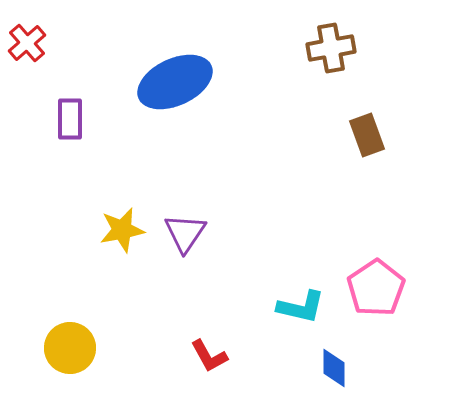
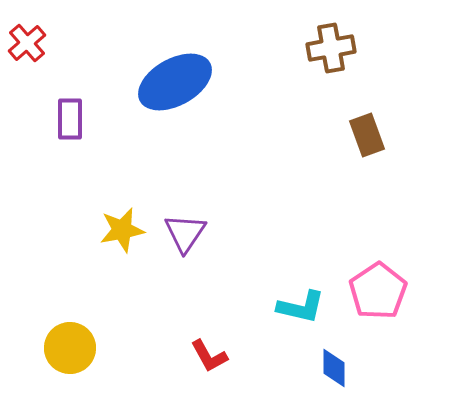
blue ellipse: rotated 4 degrees counterclockwise
pink pentagon: moved 2 px right, 3 px down
